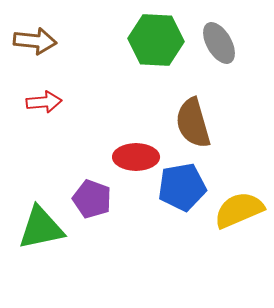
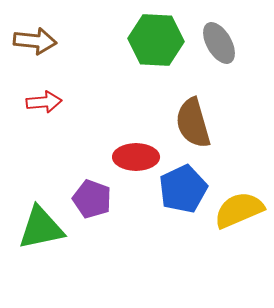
blue pentagon: moved 1 px right, 2 px down; rotated 15 degrees counterclockwise
